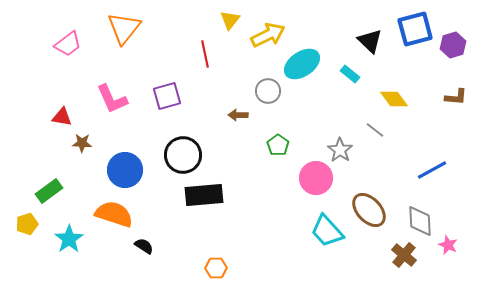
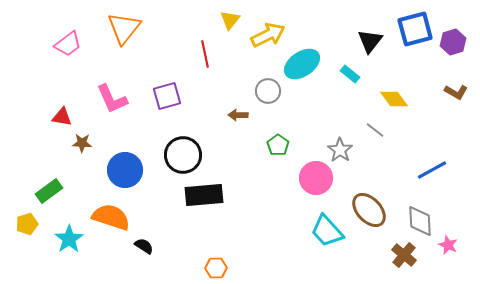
black triangle: rotated 24 degrees clockwise
purple hexagon: moved 3 px up
brown L-shape: moved 5 px up; rotated 25 degrees clockwise
orange semicircle: moved 3 px left, 3 px down
